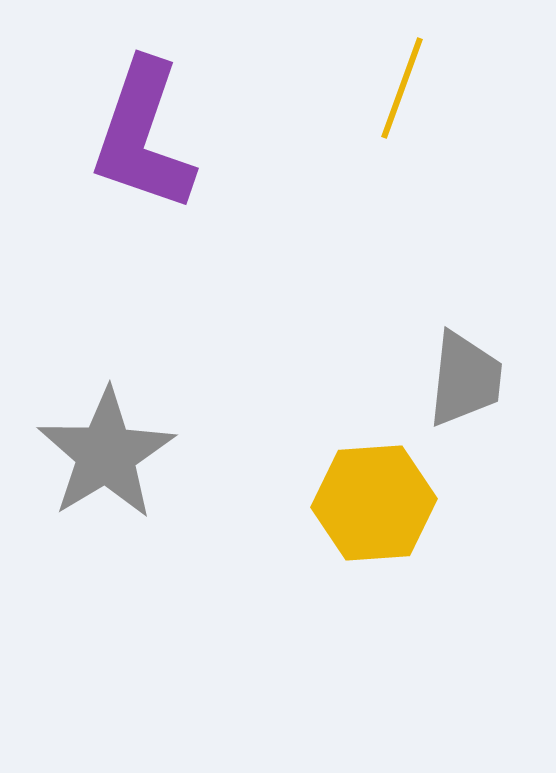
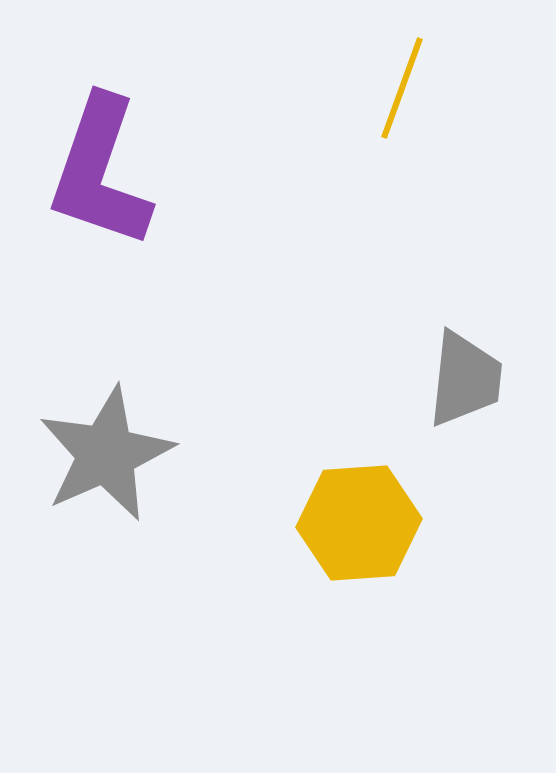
purple L-shape: moved 43 px left, 36 px down
gray star: rotated 7 degrees clockwise
yellow hexagon: moved 15 px left, 20 px down
